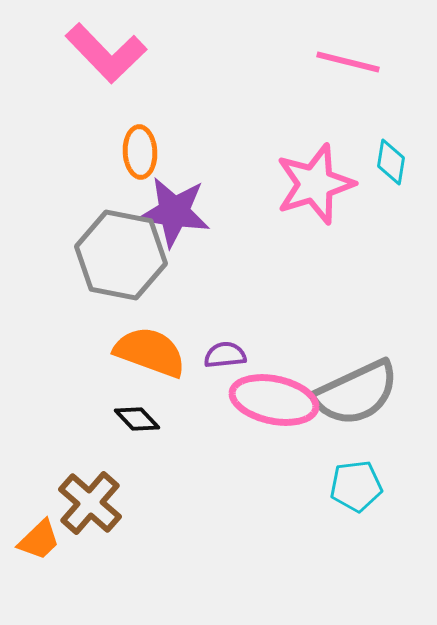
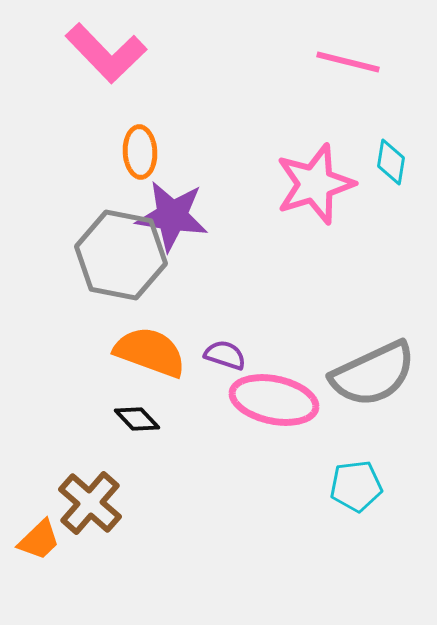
purple star: moved 2 px left, 4 px down
purple semicircle: rotated 24 degrees clockwise
gray semicircle: moved 17 px right, 19 px up
